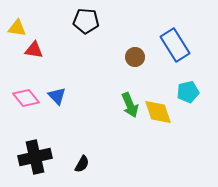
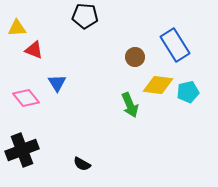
black pentagon: moved 1 px left, 5 px up
yellow triangle: rotated 12 degrees counterclockwise
red triangle: rotated 12 degrees clockwise
blue triangle: moved 13 px up; rotated 12 degrees clockwise
yellow diamond: moved 27 px up; rotated 64 degrees counterclockwise
black cross: moved 13 px left, 7 px up; rotated 8 degrees counterclockwise
black semicircle: rotated 90 degrees clockwise
